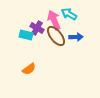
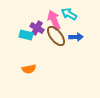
orange semicircle: rotated 24 degrees clockwise
